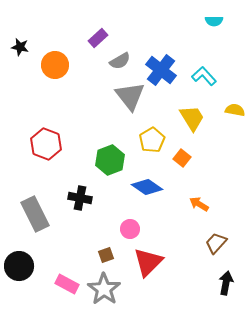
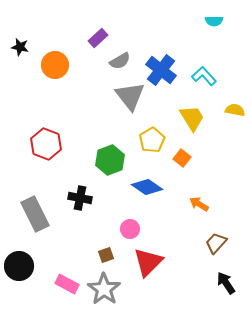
black arrow: rotated 45 degrees counterclockwise
